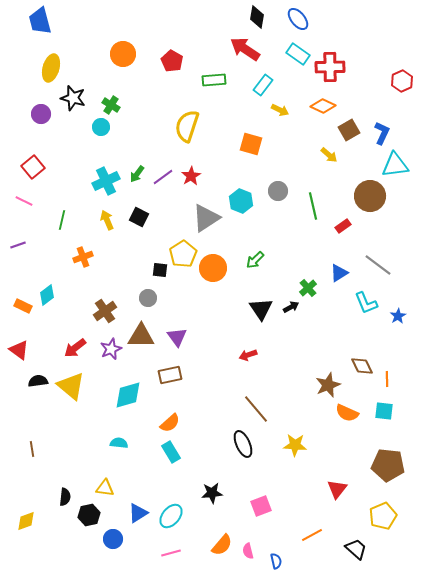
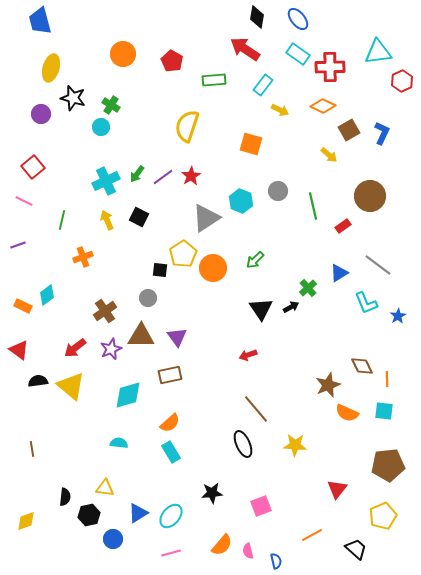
cyan triangle at (395, 165): moved 17 px left, 113 px up
brown pentagon at (388, 465): rotated 12 degrees counterclockwise
